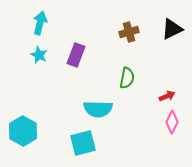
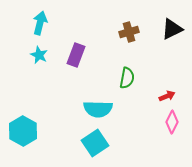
cyan square: moved 12 px right; rotated 20 degrees counterclockwise
